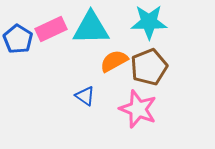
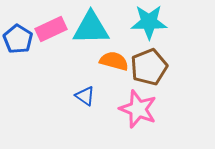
orange semicircle: rotated 44 degrees clockwise
